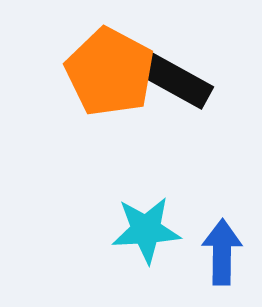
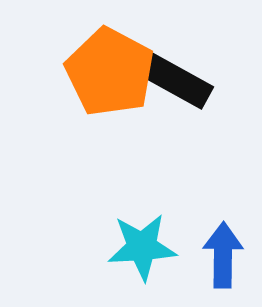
cyan star: moved 4 px left, 17 px down
blue arrow: moved 1 px right, 3 px down
